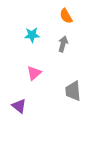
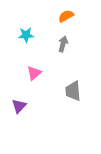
orange semicircle: rotated 91 degrees clockwise
cyan star: moved 6 px left
purple triangle: rotated 35 degrees clockwise
